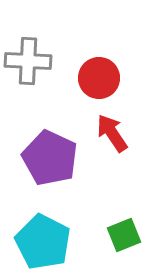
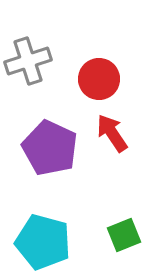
gray cross: rotated 21 degrees counterclockwise
red circle: moved 1 px down
purple pentagon: moved 10 px up
cyan pentagon: rotated 12 degrees counterclockwise
